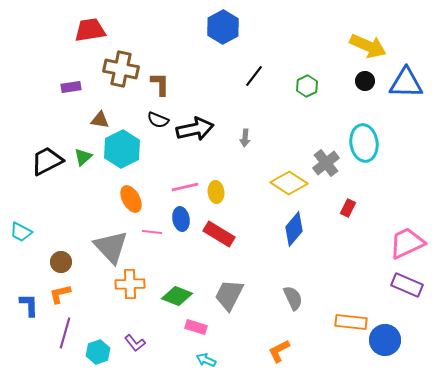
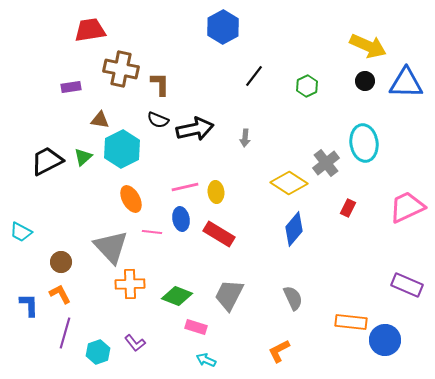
pink trapezoid at (407, 243): moved 36 px up
orange L-shape at (60, 294): rotated 75 degrees clockwise
